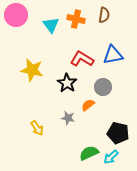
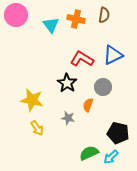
blue triangle: rotated 15 degrees counterclockwise
yellow star: moved 30 px down
orange semicircle: rotated 32 degrees counterclockwise
